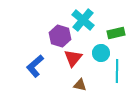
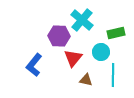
cyan cross: moved 1 px left
purple hexagon: moved 1 px left; rotated 15 degrees counterclockwise
cyan circle: moved 1 px up
blue L-shape: moved 1 px left, 1 px up; rotated 10 degrees counterclockwise
cyan line: moved 4 px left, 4 px down
brown triangle: moved 6 px right, 5 px up
